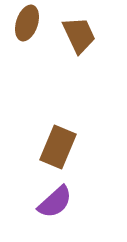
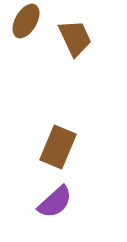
brown ellipse: moved 1 px left, 2 px up; rotated 12 degrees clockwise
brown trapezoid: moved 4 px left, 3 px down
